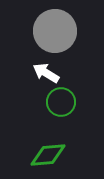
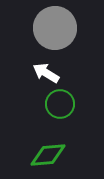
gray circle: moved 3 px up
green circle: moved 1 px left, 2 px down
